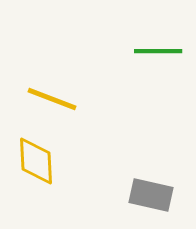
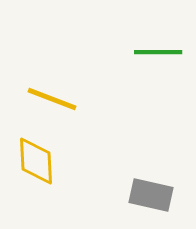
green line: moved 1 px down
